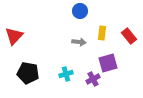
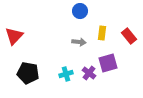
purple cross: moved 4 px left, 6 px up; rotated 24 degrees counterclockwise
